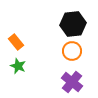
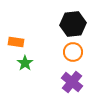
orange rectangle: rotated 42 degrees counterclockwise
orange circle: moved 1 px right, 1 px down
green star: moved 7 px right, 3 px up; rotated 14 degrees clockwise
